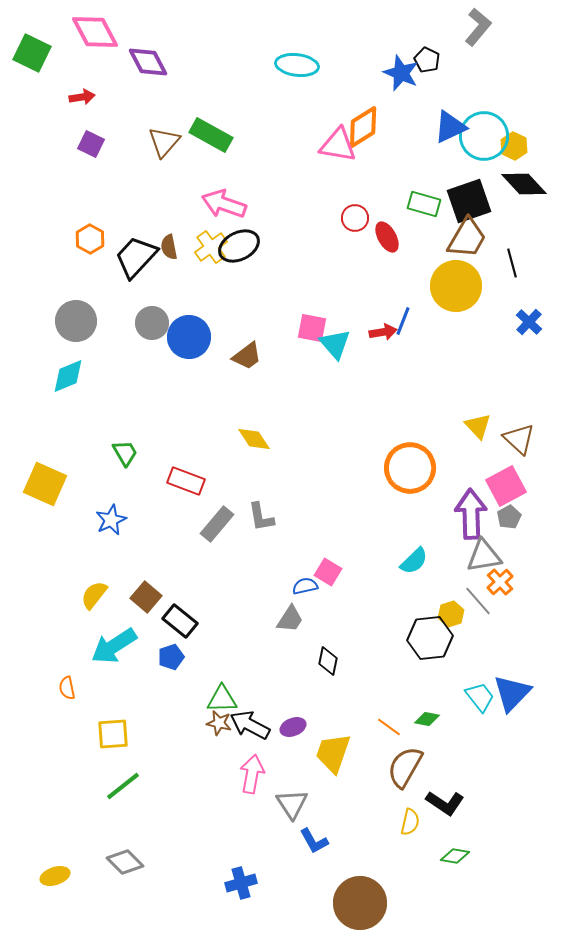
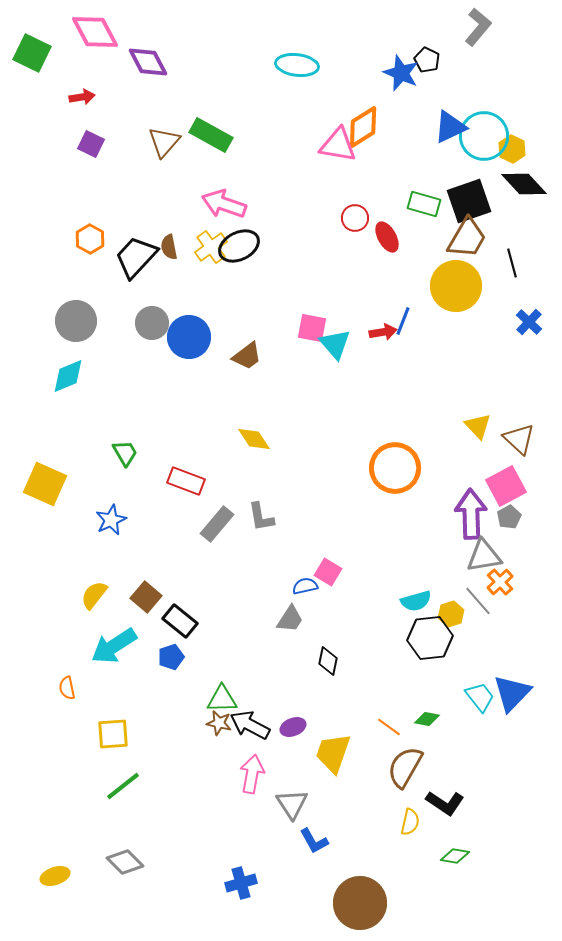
yellow hexagon at (514, 146): moved 2 px left, 3 px down
orange circle at (410, 468): moved 15 px left
cyan semicircle at (414, 561): moved 2 px right, 40 px down; rotated 28 degrees clockwise
